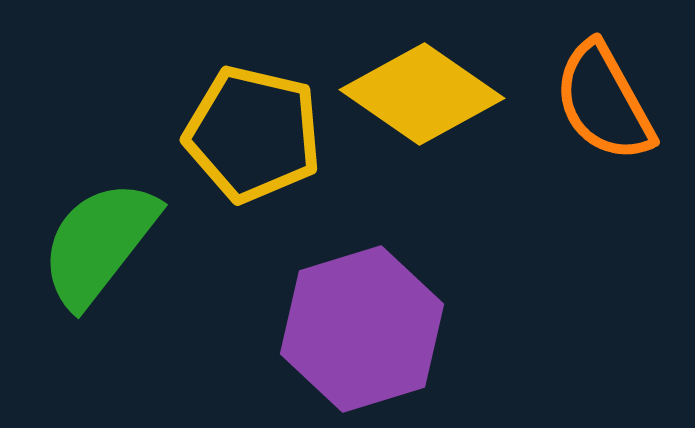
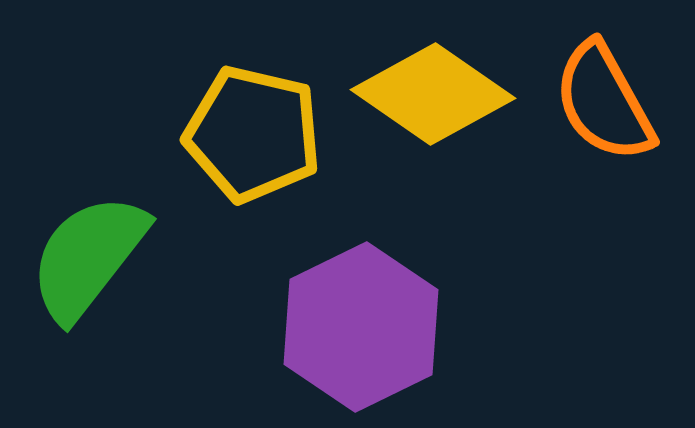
yellow diamond: moved 11 px right
green semicircle: moved 11 px left, 14 px down
purple hexagon: moved 1 px left, 2 px up; rotated 9 degrees counterclockwise
